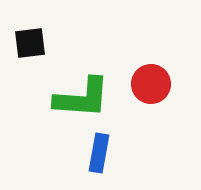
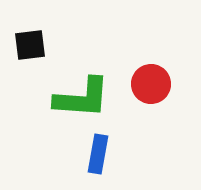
black square: moved 2 px down
blue rectangle: moved 1 px left, 1 px down
